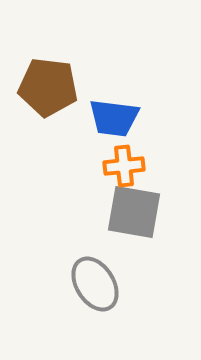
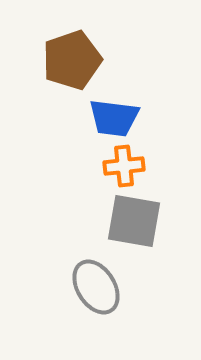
brown pentagon: moved 24 px right, 27 px up; rotated 26 degrees counterclockwise
gray square: moved 9 px down
gray ellipse: moved 1 px right, 3 px down
